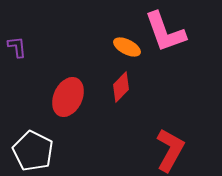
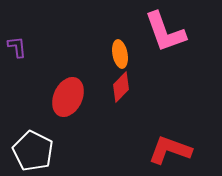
orange ellipse: moved 7 px left, 7 px down; rotated 52 degrees clockwise
red L-shape: rotated 99 degrees counterclockwise
